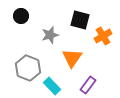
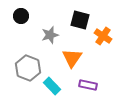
orange cross: rotated 24 degrees counterclockwise
purple rectangle: rotated 66 degrees clockwise
